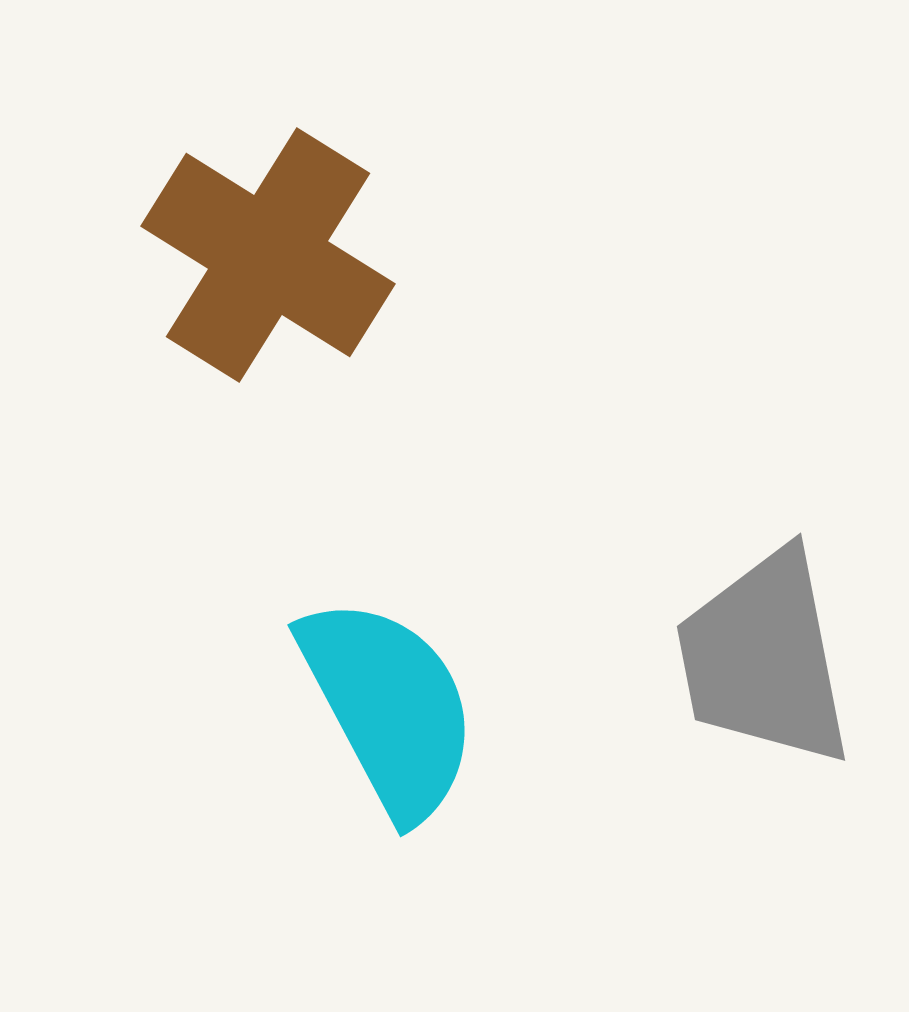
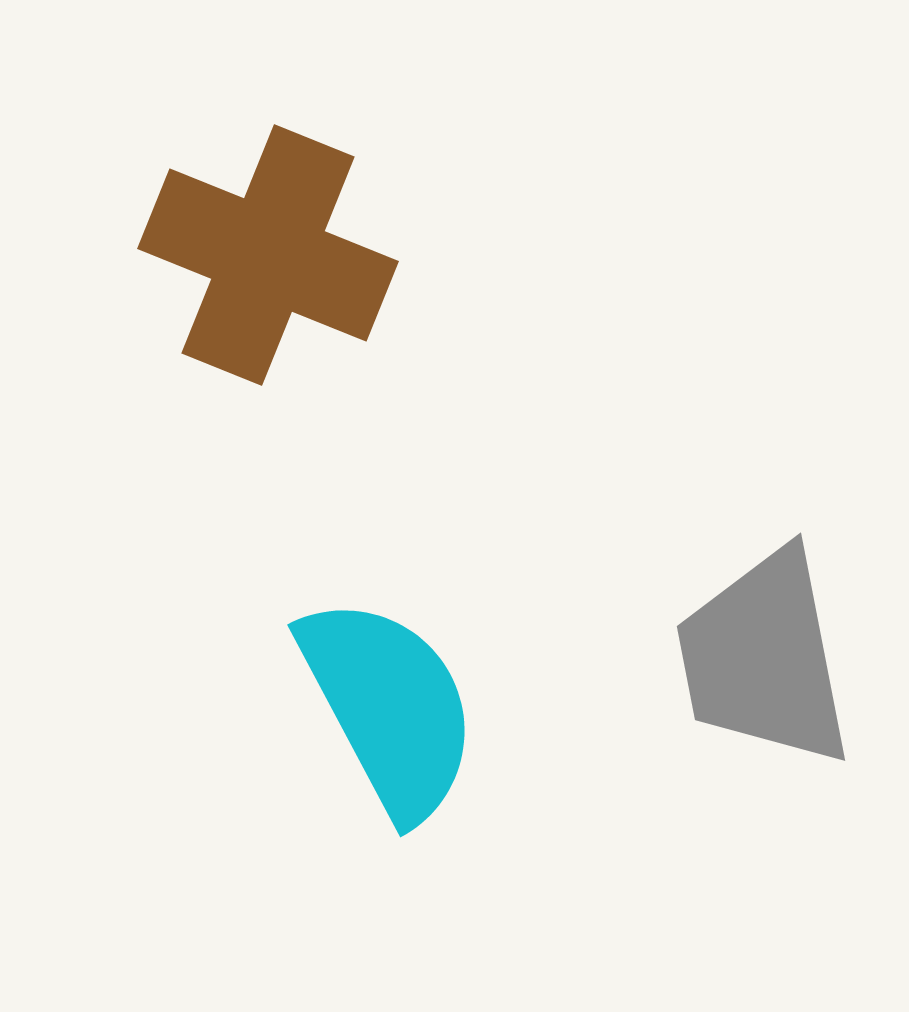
brown cross: rotated 10 degrees counterclockwise
